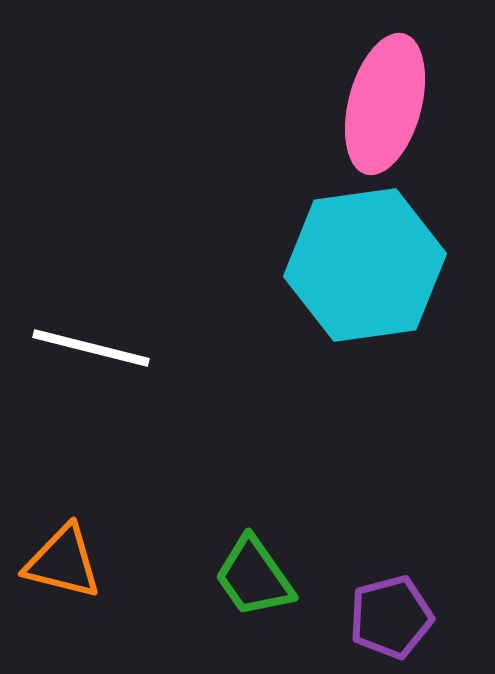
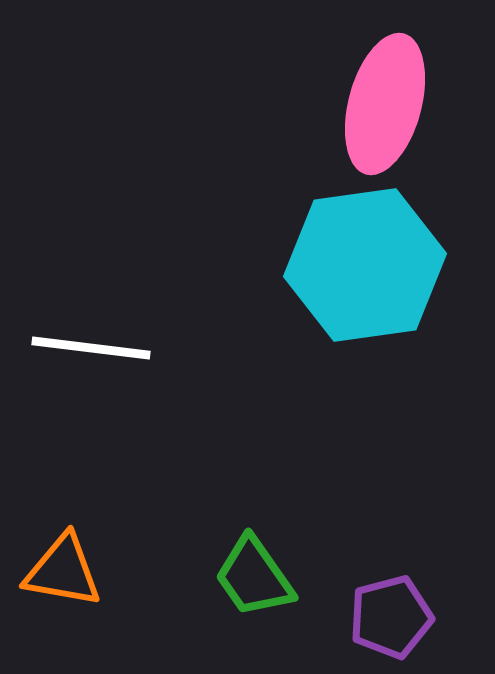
white line: rotated 7 degrees counterclockwise
orange triangle: moved 9 px down; rotated 4 degrees counterclockwise
